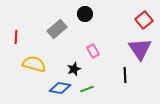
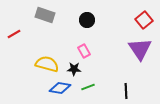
black circle: moved 2 px right, 6 px down
gray rectangle: moved 12 px left, 14 px up; rotated 60 degrees clockwise
red line: moved 2 px left, 3 px up; rotated 56 degrees clockwise
pink rectangle: moved 9 px left
yellow semicircle: moved 13 px right
black star: rotated 24 degrees clockwise
black line: moved 1 px right, 16 px down
green line: moved 1 px right, 2 px up
